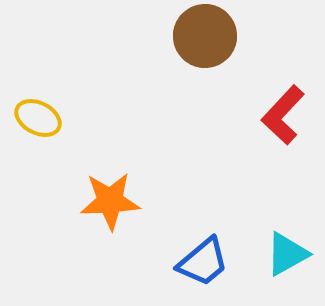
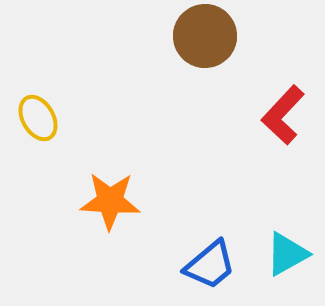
yellow ellipse: rotated 33 degrees clockwise
orange star: rotated 6 degrees clockwise
blue trapezoid: moved 7 px right, 3 px down
